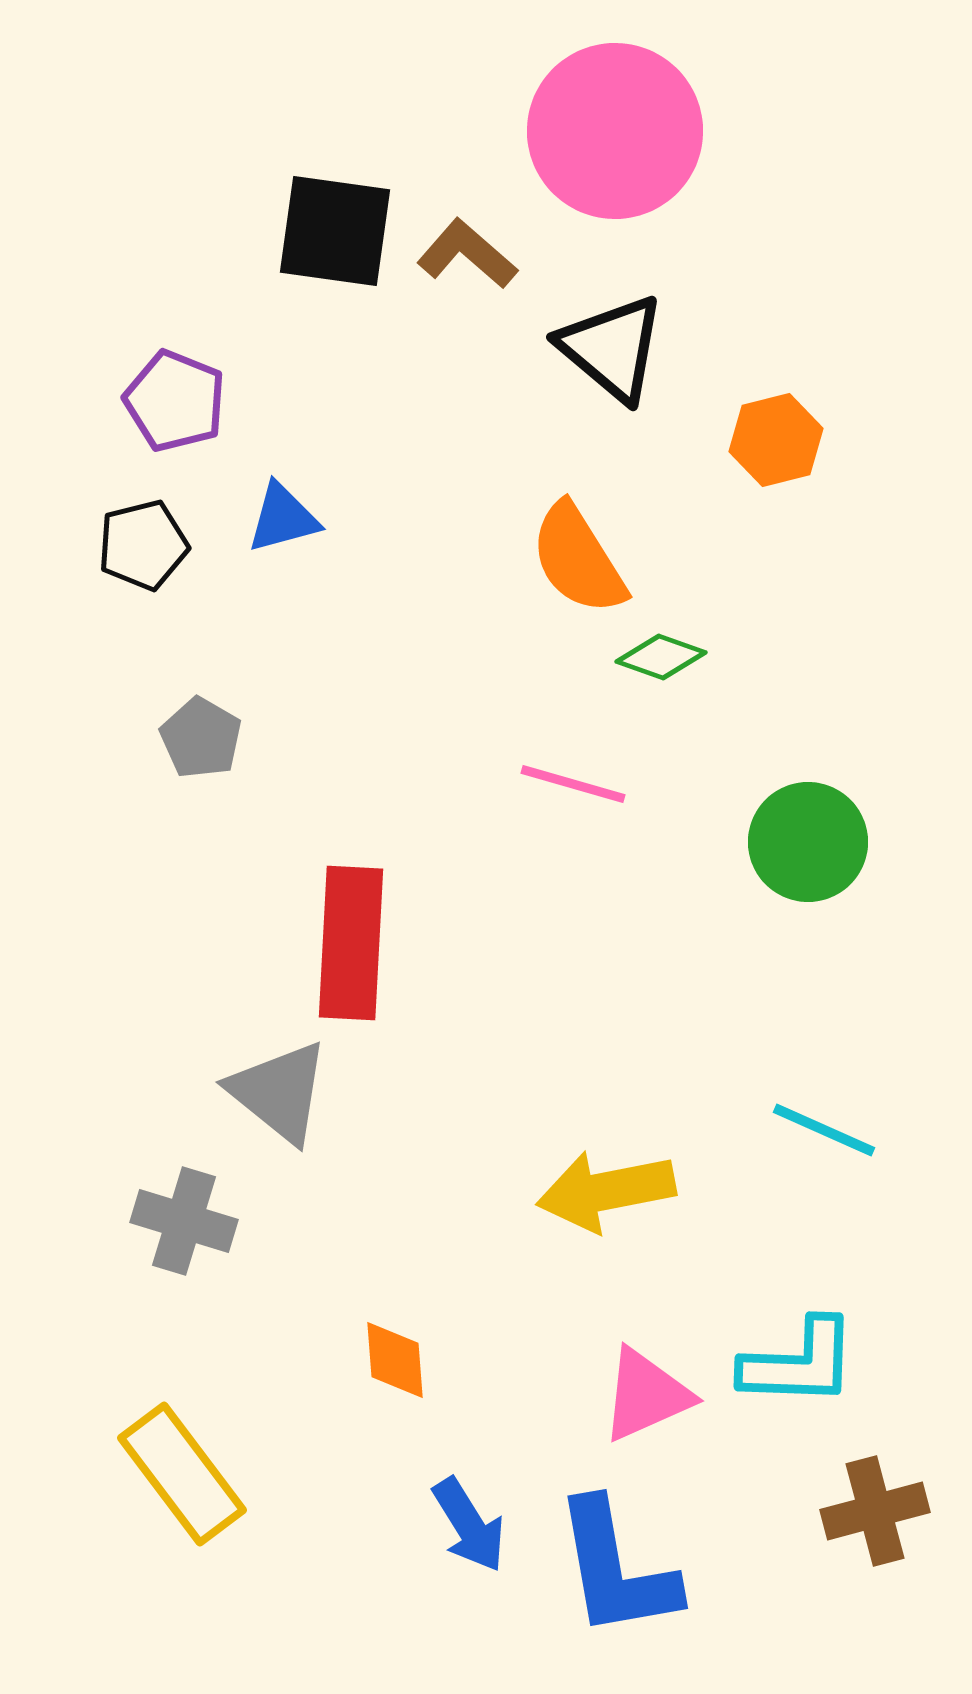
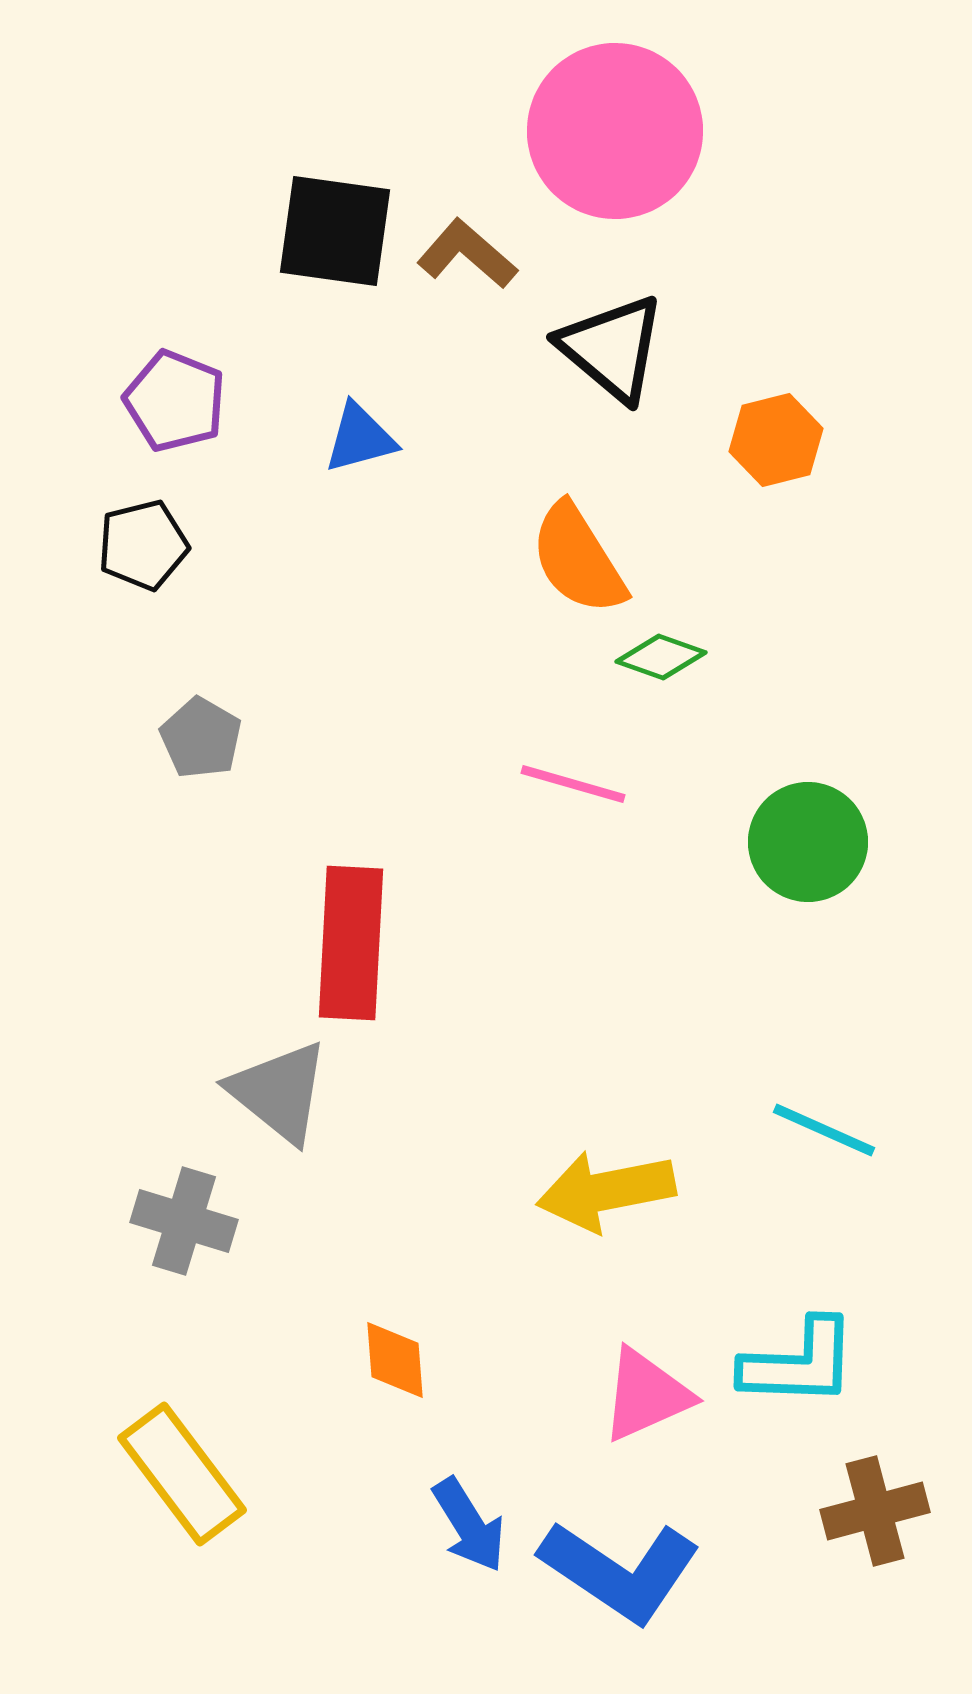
blue triangle: moved 77 px right, 80 px up
blue L-shape: moved 4 px right, 2 px down; rotated 46 degrees counterclockwise
